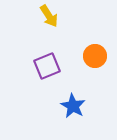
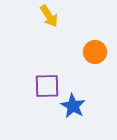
orange circle: moved 4 px up
purple square: moved 20 px down; rotated 20 degrees clockwise
